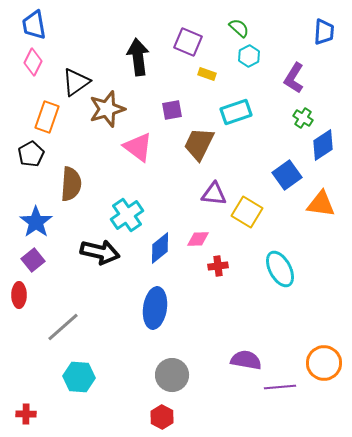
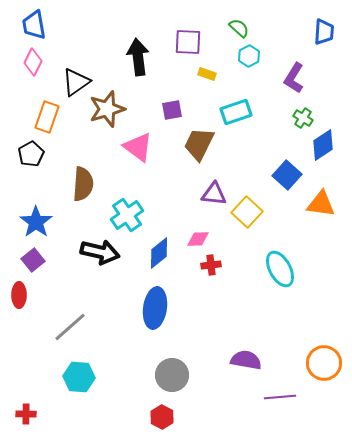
purple square at (188, 42): rotated 20 degrees counterclockwise
blue square at (287, 175): rotated 12 degrees counterclockwise
brown semicircle at (71, 184): moved 12 px right
yellow square at (247, 212): rotated 12 degrees clockwise
blue diamond at (160, 248): moved 1 px left, 5 px down
red cross at (218, 266): moved 7 px left, 1 px up
gray line at (63, 327): moved 7 px right
purple line at (280, 387): moved 10 px down
